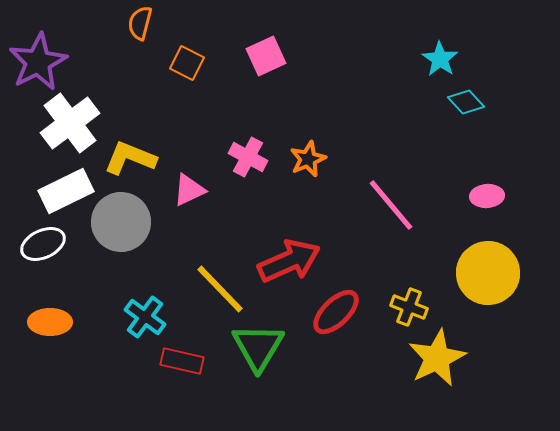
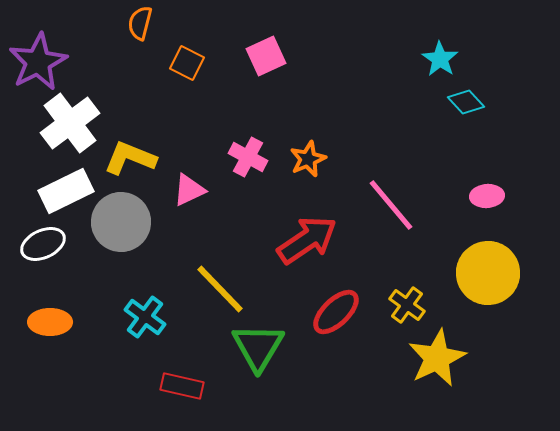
red arrow: moved 18 px right, 21 px up; rotated 10 degrees counterclockwise
yellow cross: moved 2 px left, 2 px up; rotated 15 degrees clockwise
red rectangle: moved 25 px down
